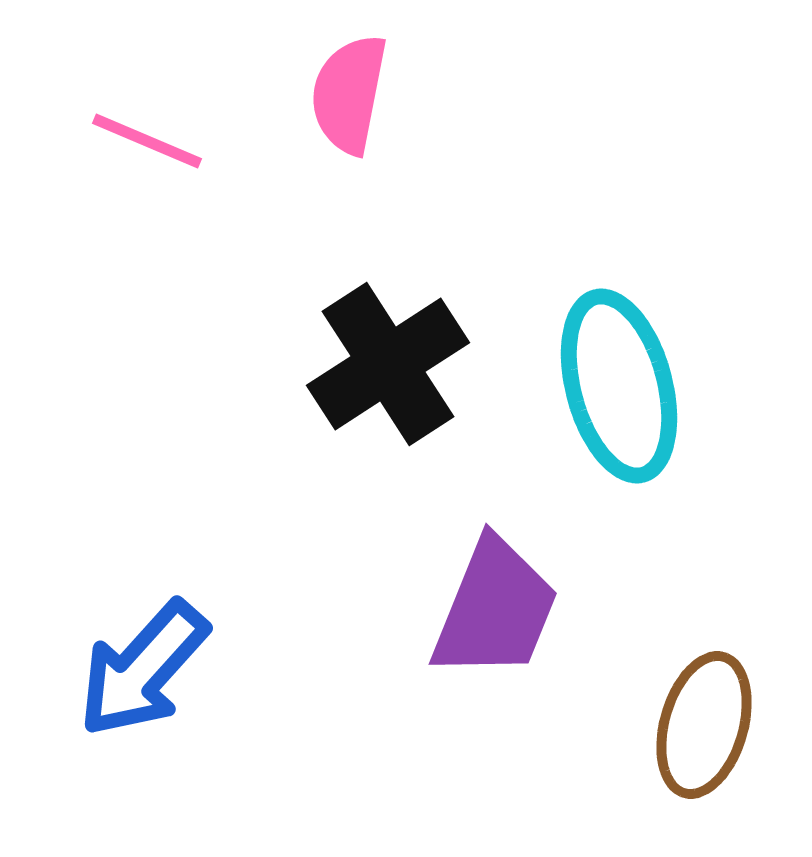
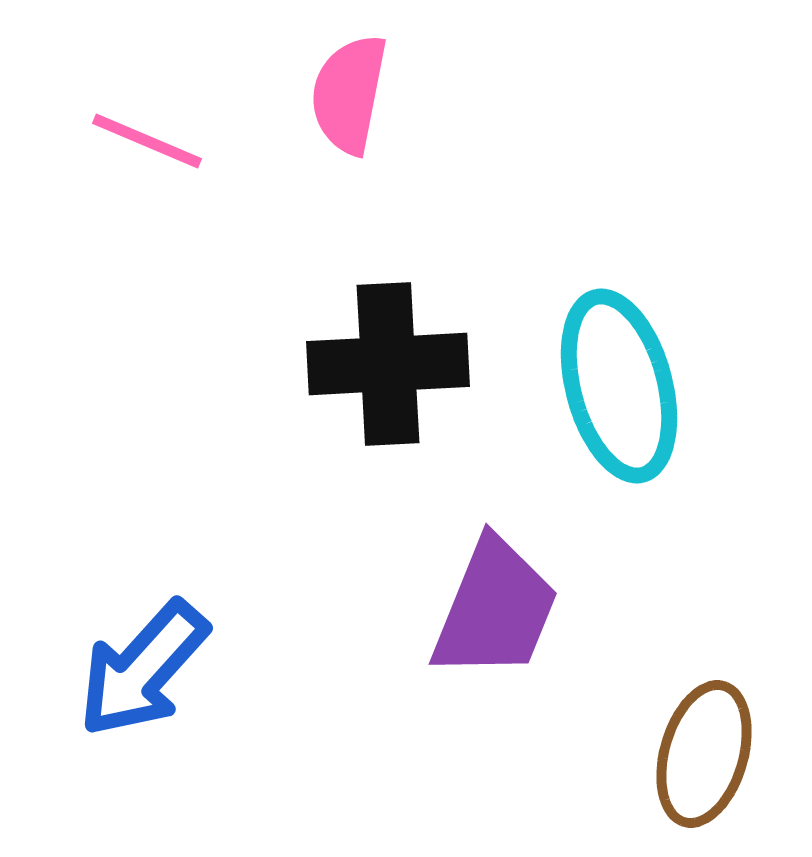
black cross: rotated 30 degrees clockwise
brown ellipse: moved 29 px down
